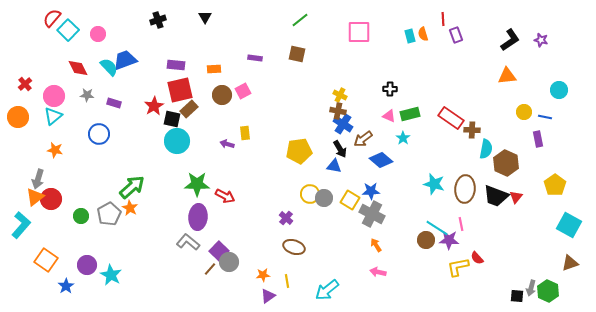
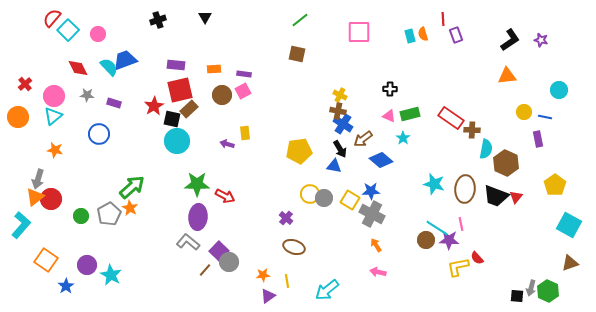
purple rectangle at (255, 58): moved 11 px left, 16 px down
brown line at (210, 269): moved 5 px left, 1 px down
